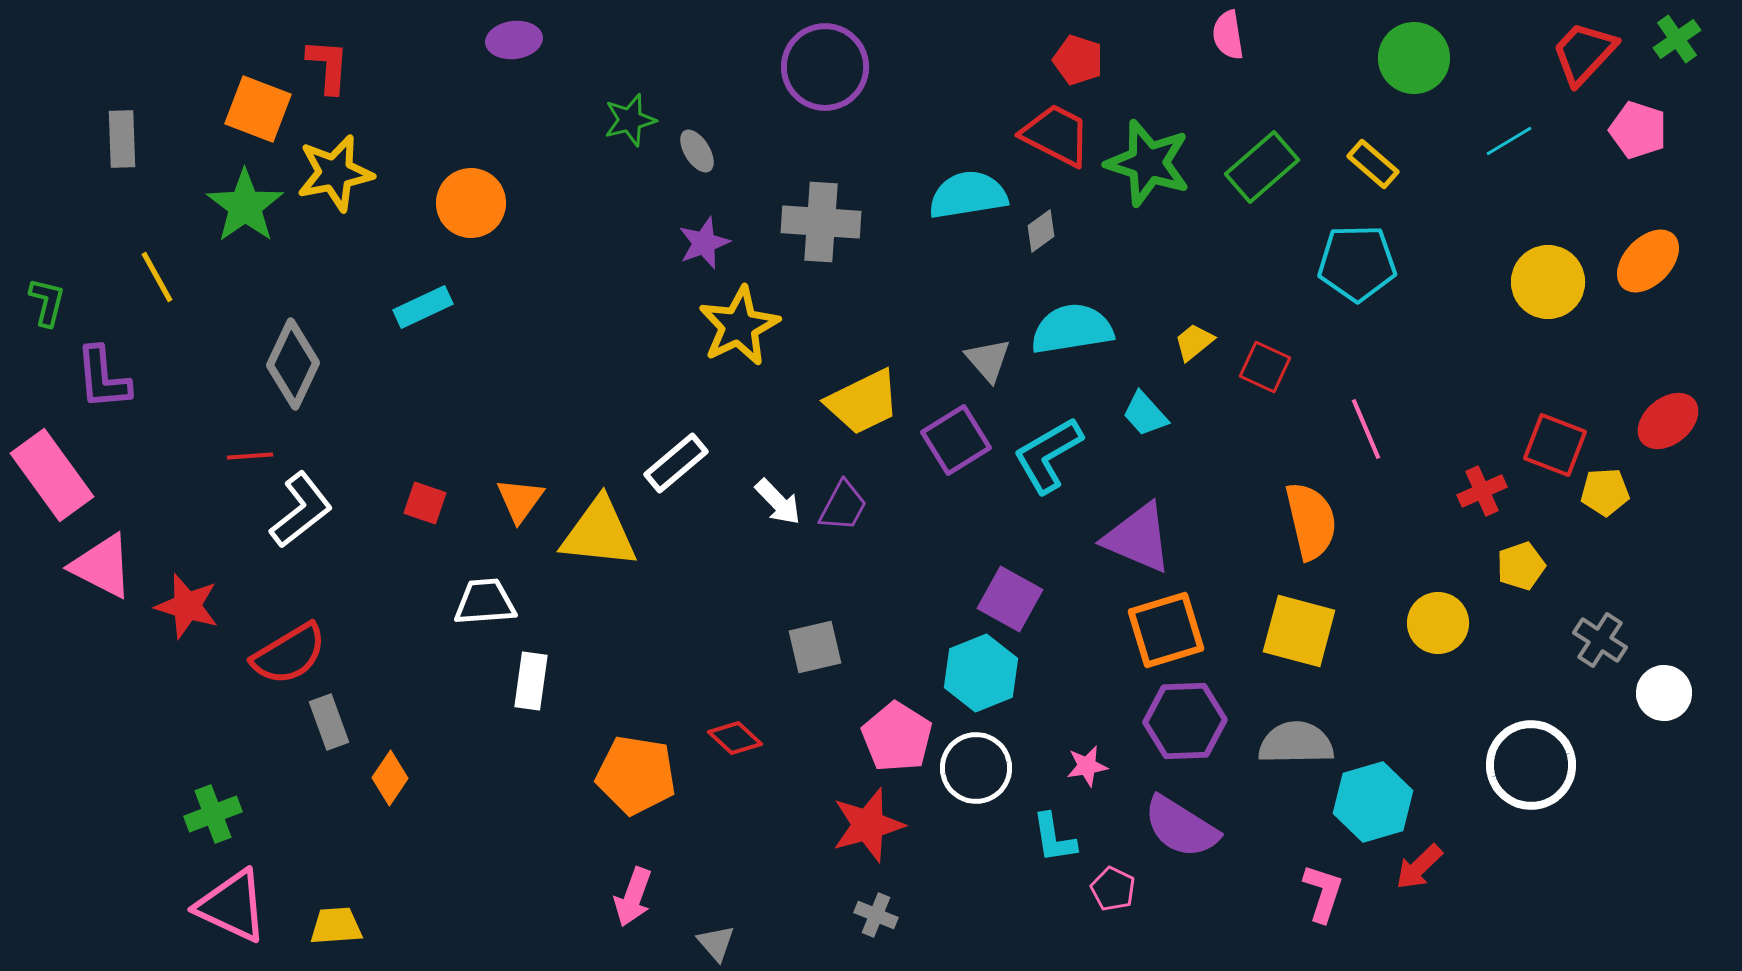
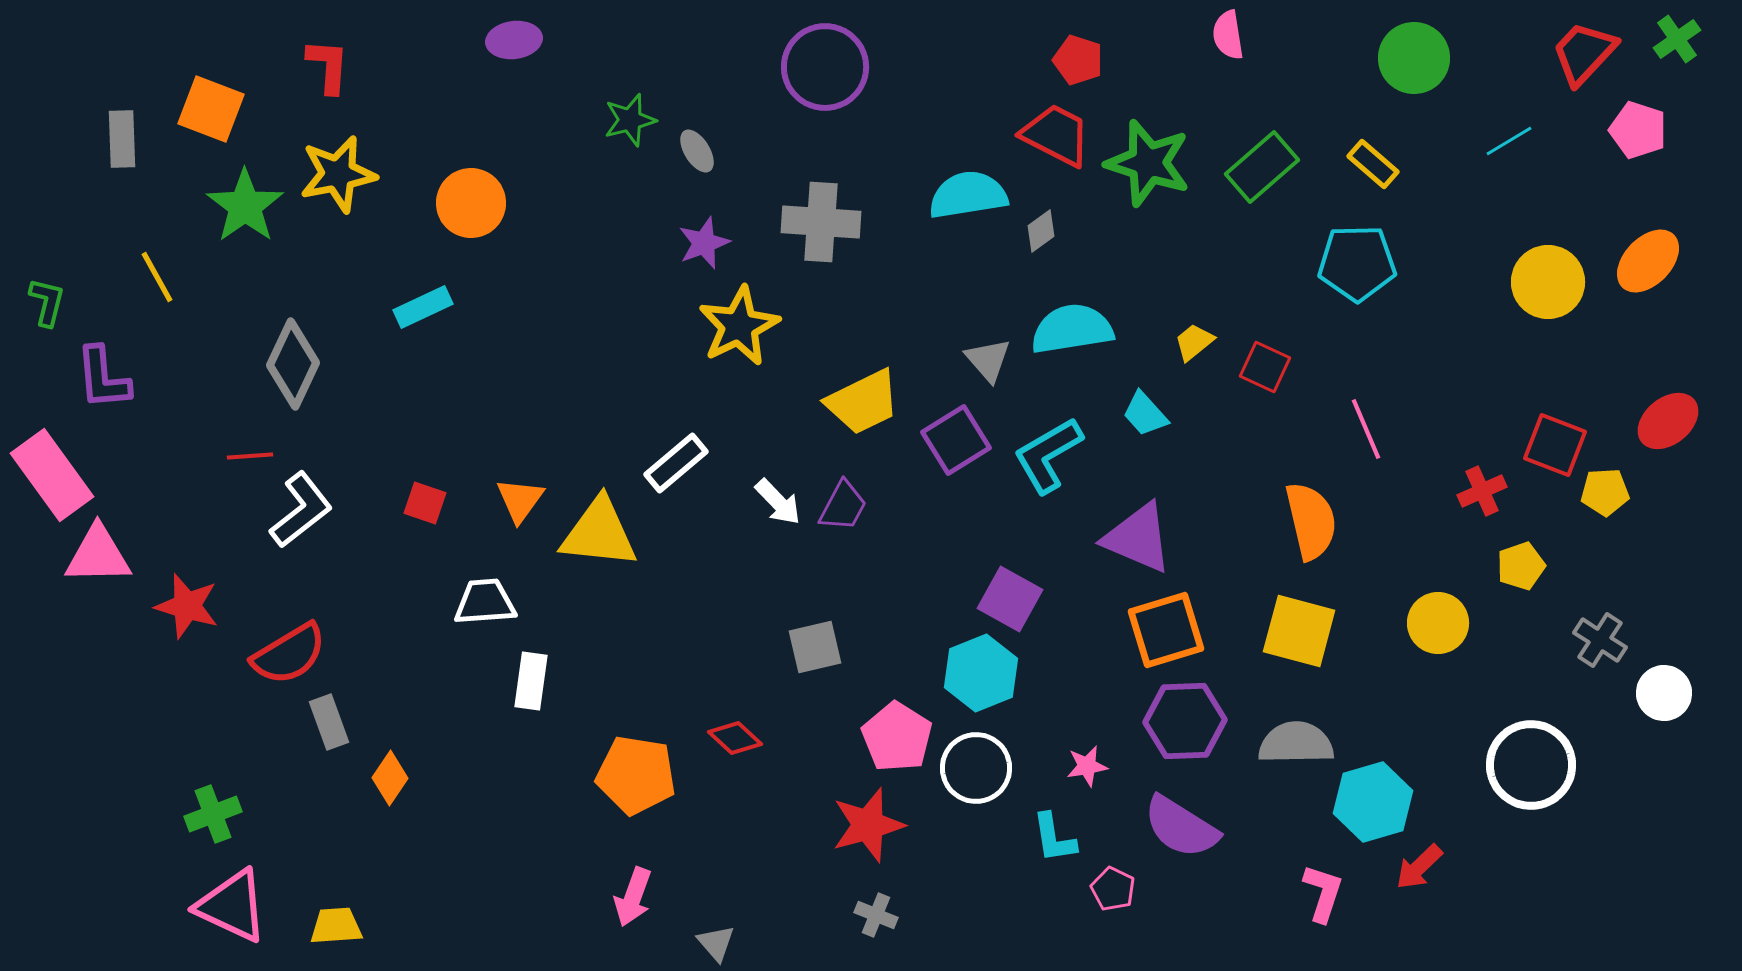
orange square at (258, 109): moved 47 px left
yellow star at (335, 173): moved 3 px right, 1 px down
pink triangle at (102, 566): moved 4 px left, 11 px up; rotated 28 degrees counterclockwise
